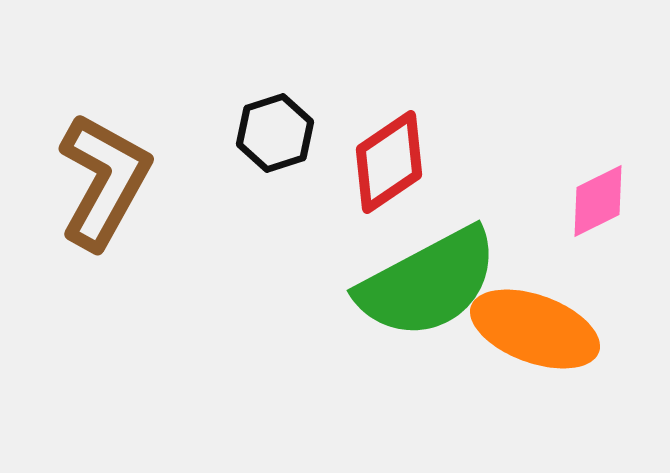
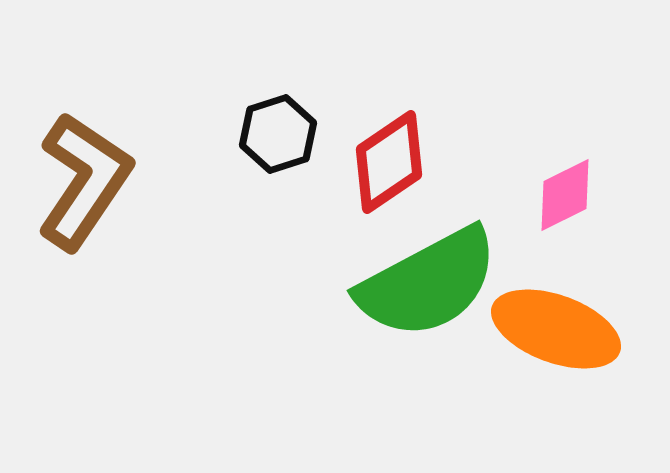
black hexagon: moved 3 px right, 1 px down
brown L-shape: moved 20 px left; rotated 5 degrees clockwise
pink diamond: moved 33 px left, 6 px up
orange ellipse: moved 21 px right
